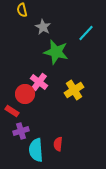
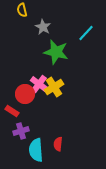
pink cross: moved 2 px down
yellow cross: moved 20 px left, 3 px up
